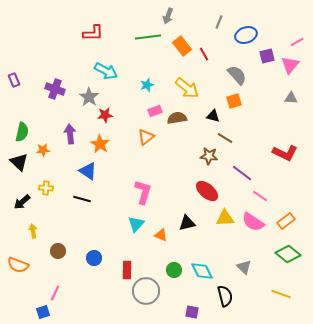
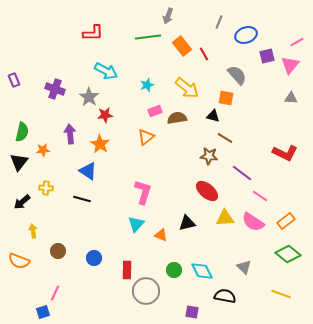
orange square at (234, 101): moved 8 px left, 3 px up; rotated 28 degrees clockwise
black triangle at (19, 162): rotated 24 degrees clockwise
orange semicircle at (18, 265): moved 1 px right, 4 px up
black semicircle at (225, 296): rotated 65 degrees counterclockwise
